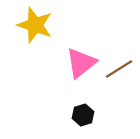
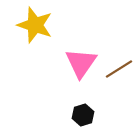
pink triangle: rotated 16 degrees counterclockwise
